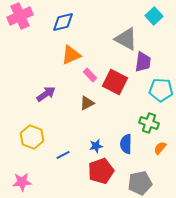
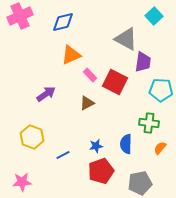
green cross: rotated 12 degrees counterclockwise
